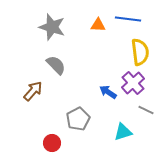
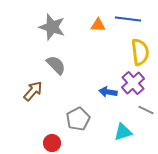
blue arrow: rotated 24 degrees counterclockwise
